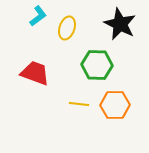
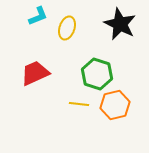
cyan L-shape: rotated 15 degrees clockwise
green hexagon: moved 9 px down; rotated 16 degrees clockwise
red trapezoid: rotated 44 degrees counterclockwise
orange hexagon: rotated 12 degrees counterclockwise
